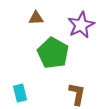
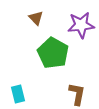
brown triangle: rotated 49 degrees clockwise
purple star: rotated 20 degrees clockwise
cyan rectangle: moved 2 px left, 1 px down
